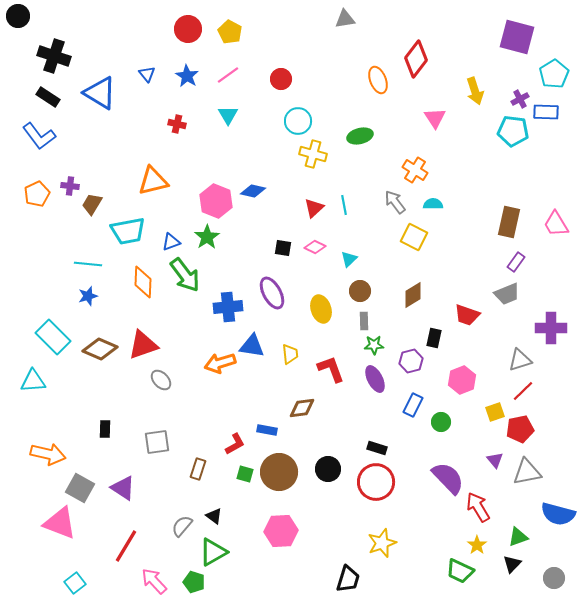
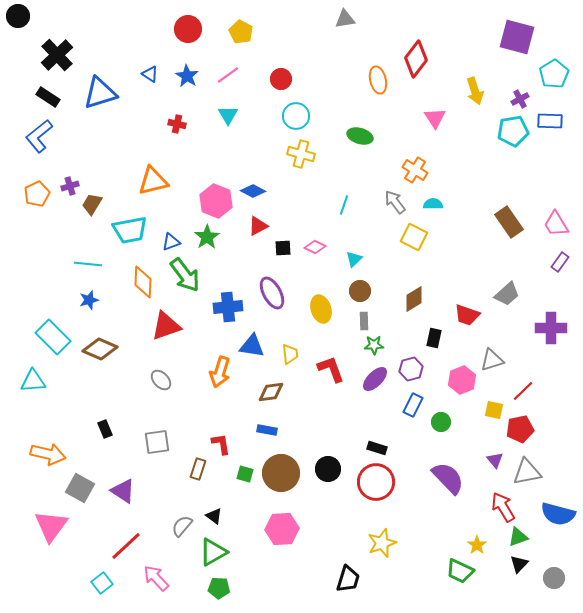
yellow pentagon at (230, 32): moved 11 px right
black cross at (54, 56): moved 3 px right, 1 px up; rotated 28 degrees clockwise
blue triangle at (147, 74): moved 3 px right; rotated 18 degrees counterclockwise
orange ellipse at (378, 80): rotated 8 degrees clockwise
blue triangle at (100, 93): rotated 48 degrees counterclockwise
blue rectangle at (546, 112): moved 4 px right, 9 px down
cyan circle at (298, 121): moved 2 px left, 5 px up
cyan pentagon at (513, 131): rotated 16 degrees counterclockwise
blue L-shape at (39, 136): rotated 88 degrees clockwise
green ellipse at (360, 136): rotated 30 degrees clockwise
yellow cross at (313, 154): moved 12 px left
purple cross at (70, 186): rotated 24 degrees counterclockwise
blue diamond at (253, 191): rotated 15 degrees clockwise
cyan line at (344, 205): rotated 30 degrees clockwise
red triangle at (314, 208): moved 56 px left, 18 px down; rotated 15 degrees clockwise
brown rectangle at (509, 222): rotated 48 degrees counterclockwise
cyan trapezoid at (128, 231): moved 2 px right, 1 px up
black square at (283, 248): rotated 12 degrees counterclockwise
cyan triangle at (349, 259): moved 5 px right
purple rectangle at (516, 262): moved 44 px right
gray trapezoid at (507, 294): rotated 20 degrees counterclockwise
brown diamond at (413, 295): moved 1 px right, 4 px down
blue star at (88, 296): moved 1 px right, 4 px down
red triangle at (143, 345): moved 23 px right, 19 px up
gray triangle at (520, 360): moved 28 px left
purple hexagon at (411, 361): moved 8 px down
orange arrow at (220, 363): moved 9 px down; rotated 56 degrees counterclockwise
purple ellipse at (375, 379): rotated 72 degrees clockwise
brown diamond at (302, 408): moved 31 px left, 16 px up
yellow square at (495, 412): moved 1 px left, 2 px up; rotated 30 degrees clockwise
black rectangle at (105, 429): rotated 24 degrees counterclockwise
red L-shape at (235, 444): moved 14 px left; rotated 70 degrees counterclockwise
brown circle at (279, 472): moved 2 px right, 1 px down
purple triangle at (123, 488): moved 3 px down
red arrow at (478, 507): moved 25 px right
pink triangle at (60, 523): moved 9 px left, 3 px down; rotated 45 degrees clockwise
pink hexagon at (281, 531): moved 1 px right, 2 px up
red line at (126, 546): rotated 16 degrees clockwise
black triangle at (512, 564): moved 7 px right
pink arrow at (154, 581): moved 2 px right, 3 px up
green pentagon at (194, 582): moved 25 px right, 6 px down; rotated 15 degrees counterclockwise
cyan square at (75, 583): moved 27 px right
